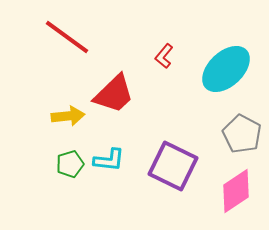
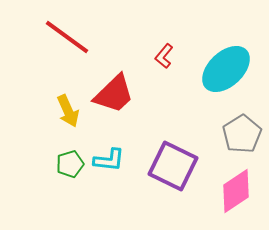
yellow arrow: moved 5 px up; rotated 72 degrees clockwise
gray pentagon: rotated 12 degrees clockwise
